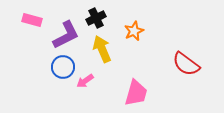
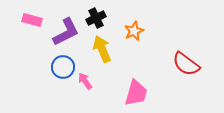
purple L-shape: moved 3 px up
pink arrow: rotated 90 degrees clockwise
